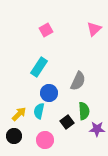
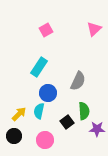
blue circle: moved 1 px left
